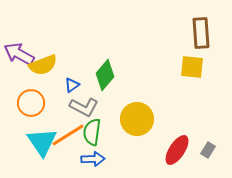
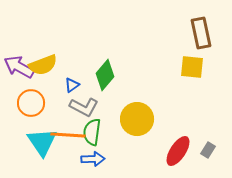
brown rectangle: rotated 8 degrees counterclockwise
purple arrow: moved 13 px down
orange line: rotated 36 degrees clockwise
red ellipse: moved 1 px right, 1 px down
